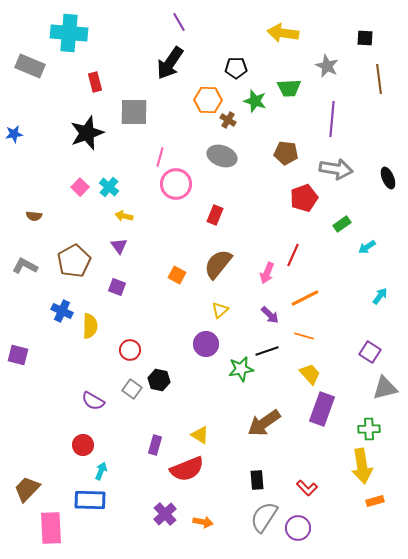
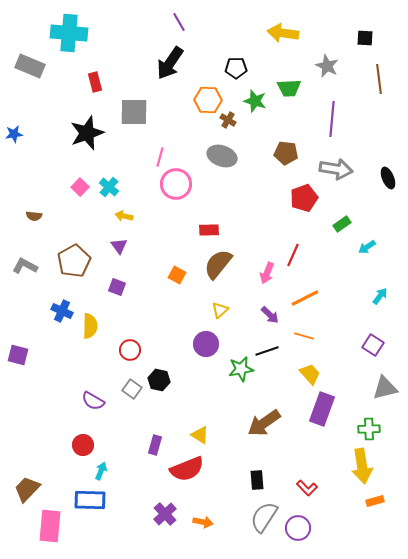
red rectangle at (215, 215): moved 6 px left, 15 px down; rotated 66 degrees clockwise
purple square at (370, 352): moved 3 px right, 7 px up
pink rectangle at (51, 528): moved 1 px left, 2 px up; rotated 8 degrees clockwise
